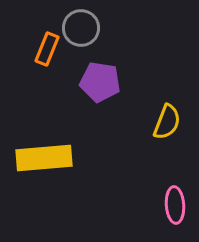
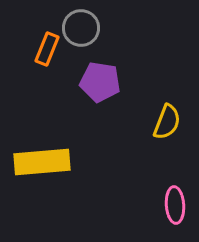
yellow rectangle: moved 2 px left, 4 px down
